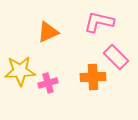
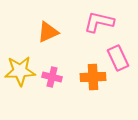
pink rectangle: moved 2 px right, 1 px down; rotated 20 degrees clockwise
pink cross: moved 4 px right, 6 px up; rotated 30 degrees clockwise
